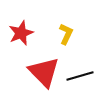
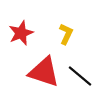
red triangle: rotated 28 degrees counterclockwise
black line: rotated 56 degrees clockwise
